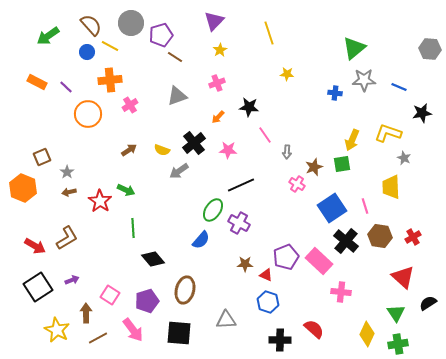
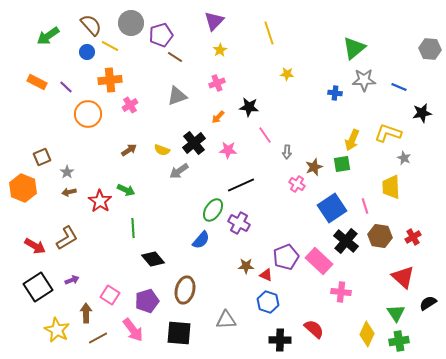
brown star at (245, 264): moved 1 px right, 2 px down
green cross at (398, 344): moved 1 px right, 3 px up
